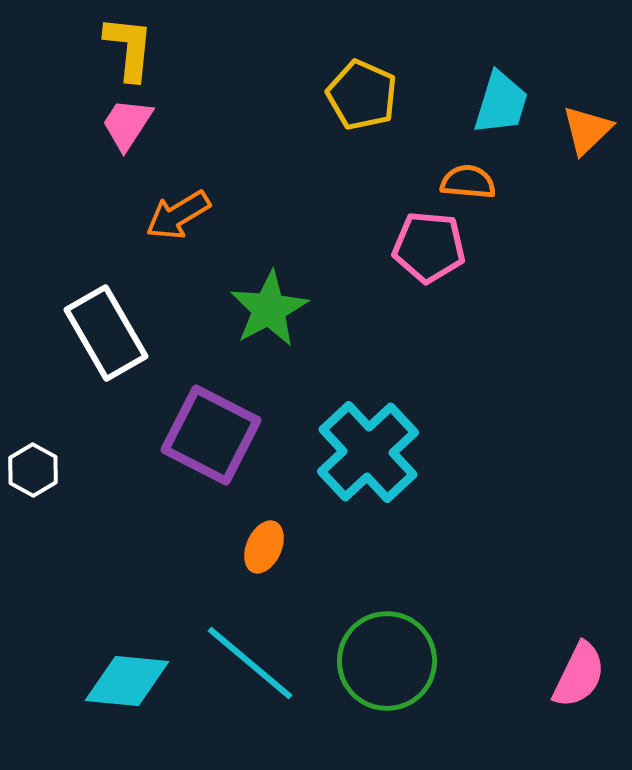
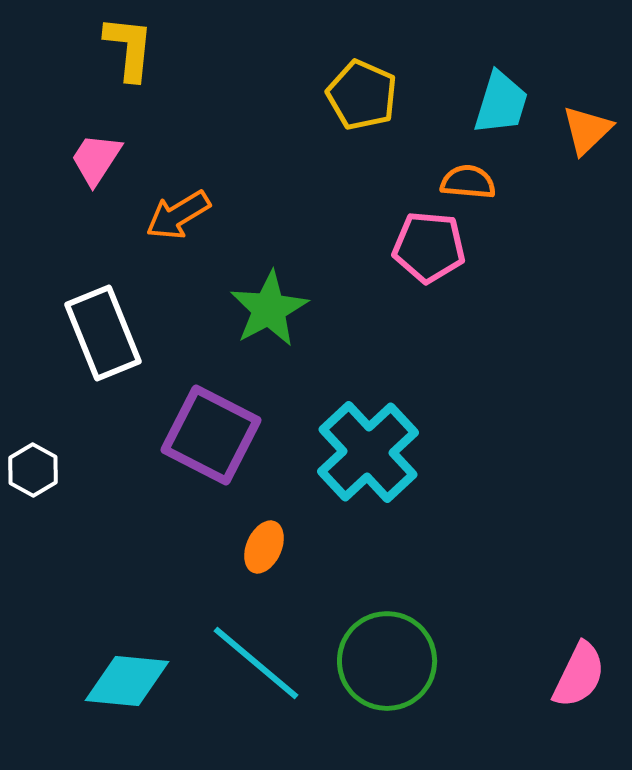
pink trapezoid: moved 31 px left, 35 px down
white rectangle: moved 3 px left; rotated 8 degrees clockwise
cyan line: moved 6 px right
